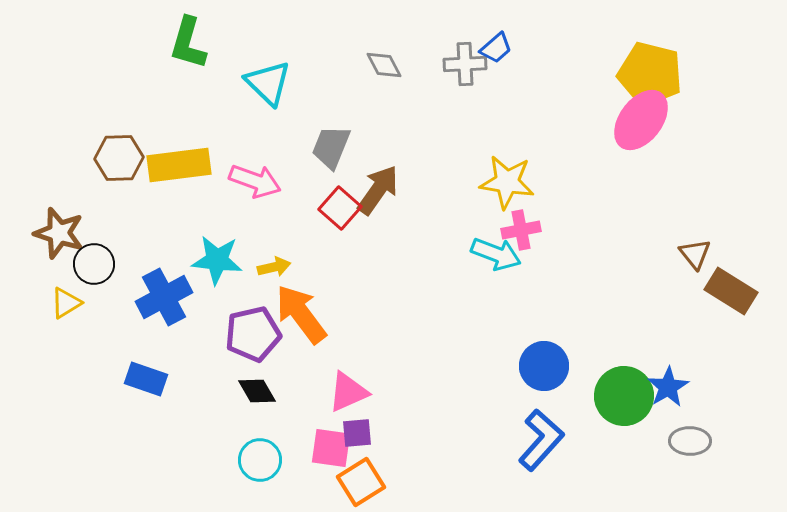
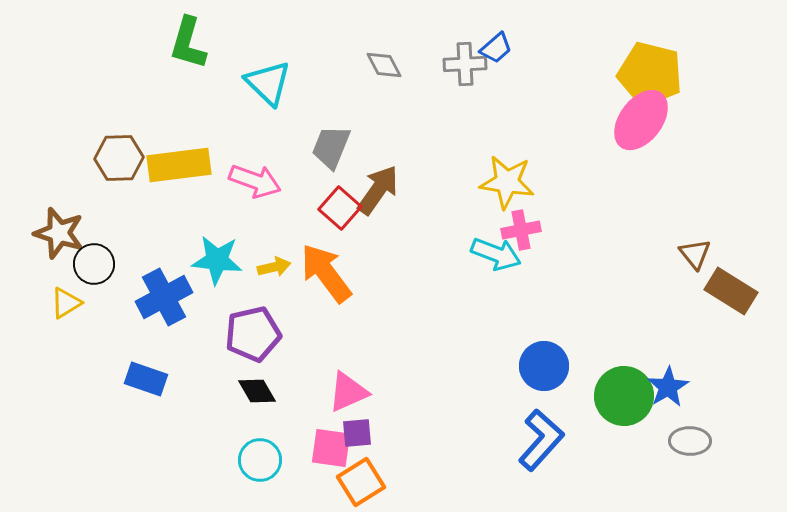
orange arrow: moved 25 px right, 41 px up
